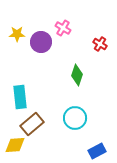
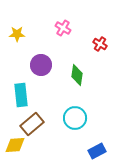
purple circle: moved 23 px down
green diamond: rotated 10 degrees counterclockwise
cyan rectangle: moved 1 px right, 2 px up
